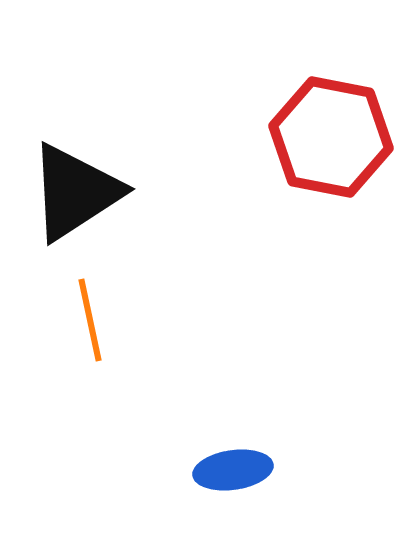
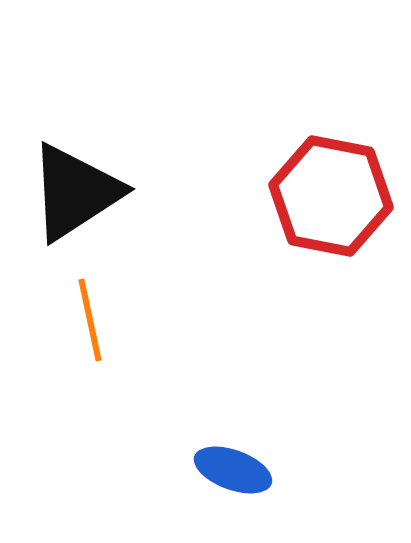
red hexagon: moved 59 px down
blue ellipse: rotated 28 degrees clockwise
